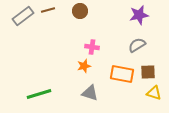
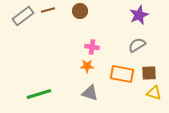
purple star: rotated 12 degrees counterclockwise
orange star: moved 3 px right; rotated 16 degrees clockwise
brown square: moved 1 px right, 1 px down
